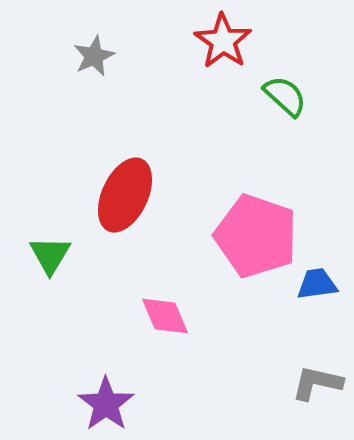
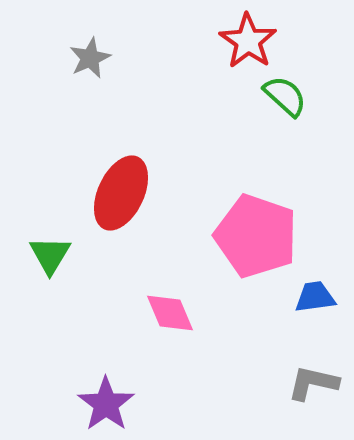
red star: moved 25 px right
gray star: moved 4 px left, 2 px down
red ellipse: moved 4 px left, 2 px up
blue trapezoid: moved 2 px left, 13 px down
pink diamond: moved 5 px right, 3 px up
gray L-shape: moved 4 px left
